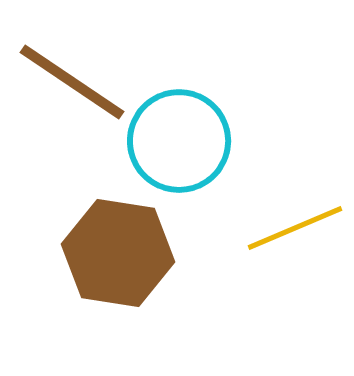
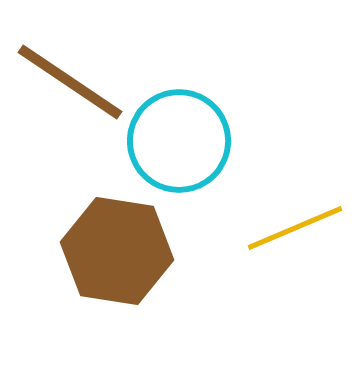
brown line: moved 2 px left
brown hexagon: moved 1 px left, 2 px up
